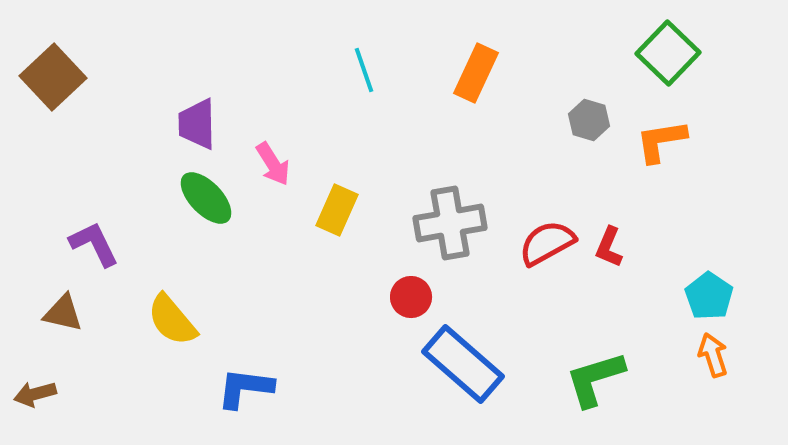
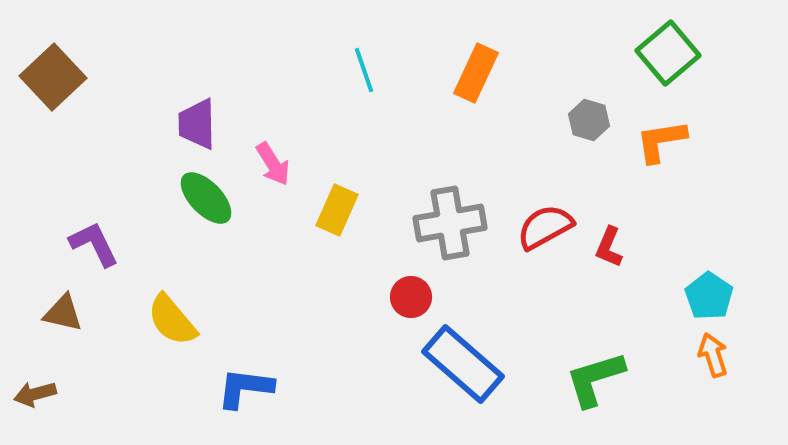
green square: rotated 6 degrees clockwise
red semicircle: moved 2 px left, 16 px up
